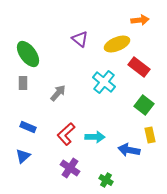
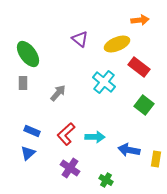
blue rectangle: moved 4 px right, 4 px down
yellow rectangle: moved 6 px right, 24 px down; rotated 21 degrees clockwise
blue triangle: moved 5 px right, 3 px up
